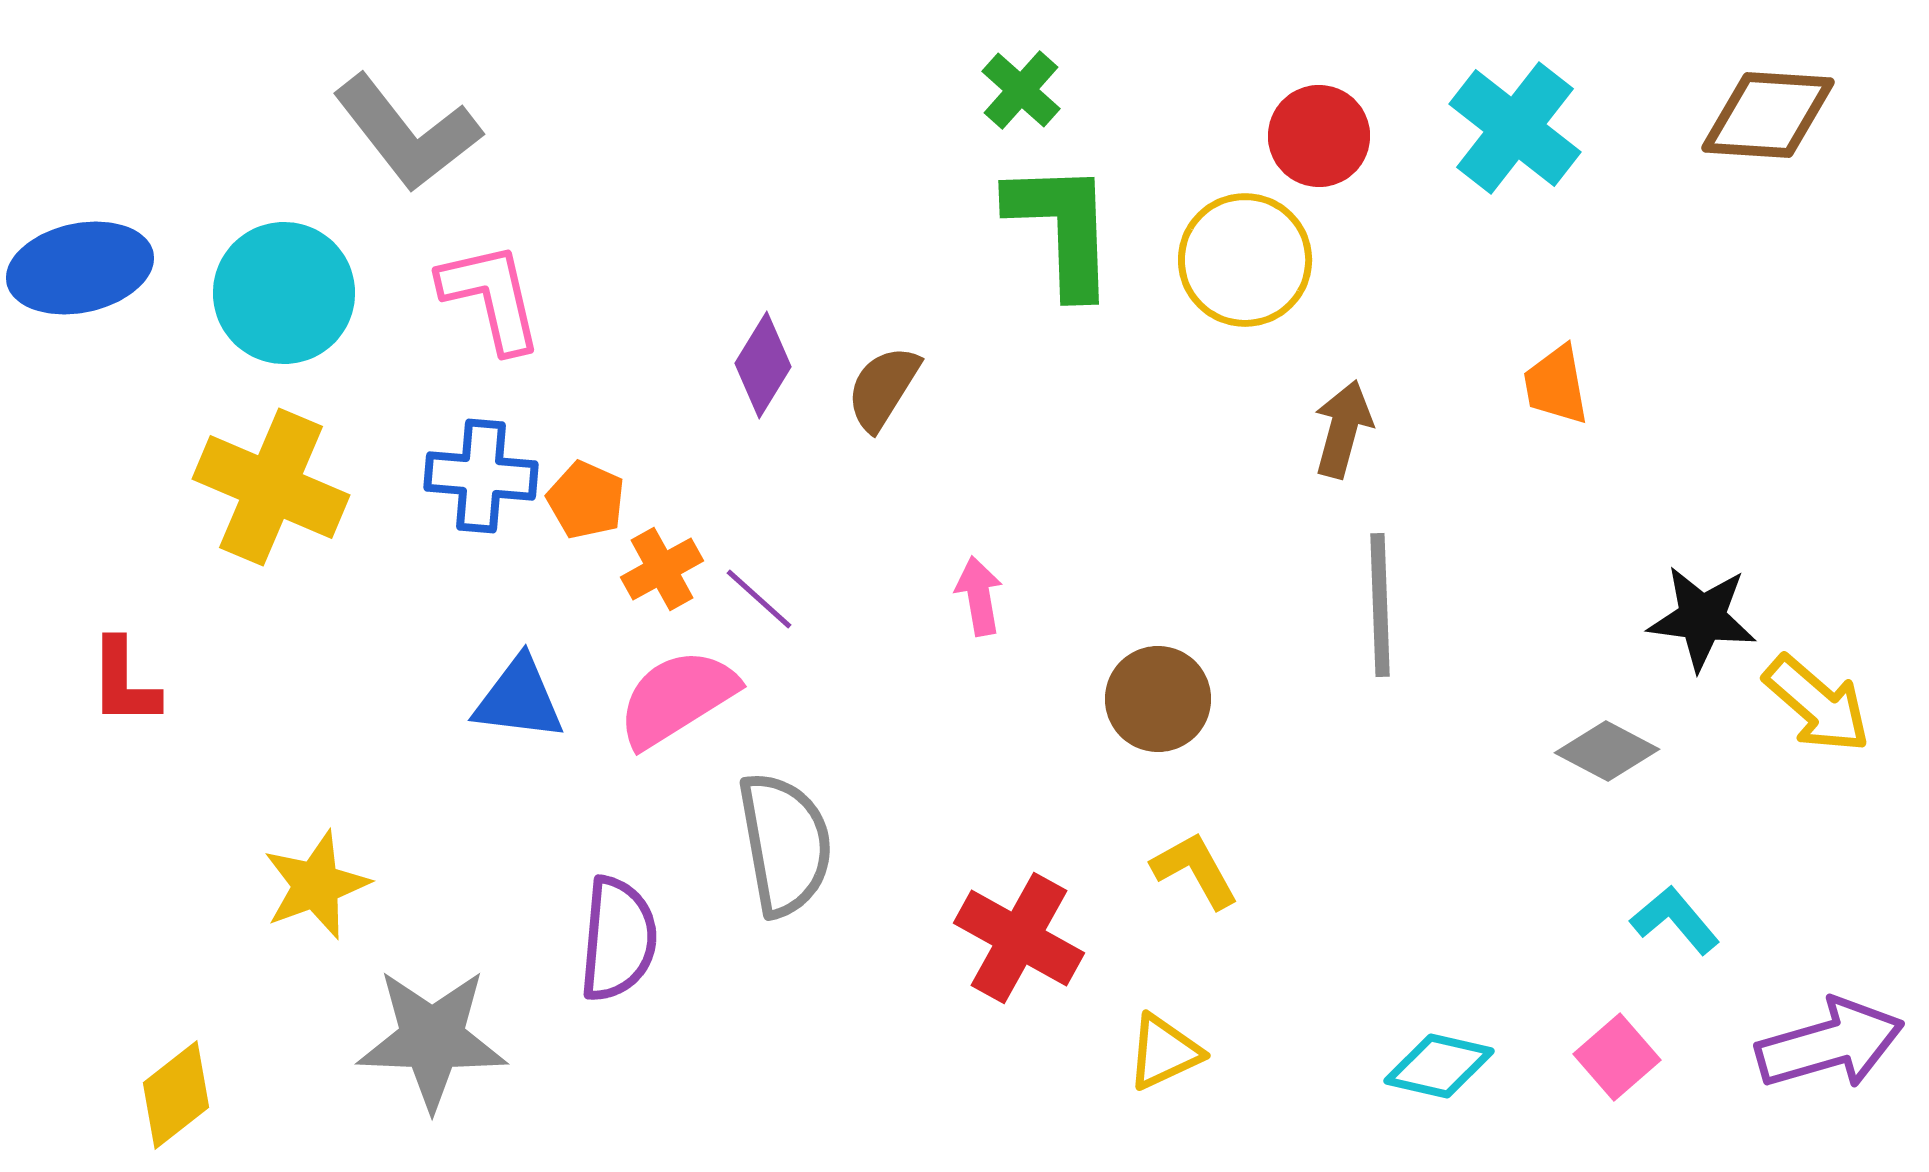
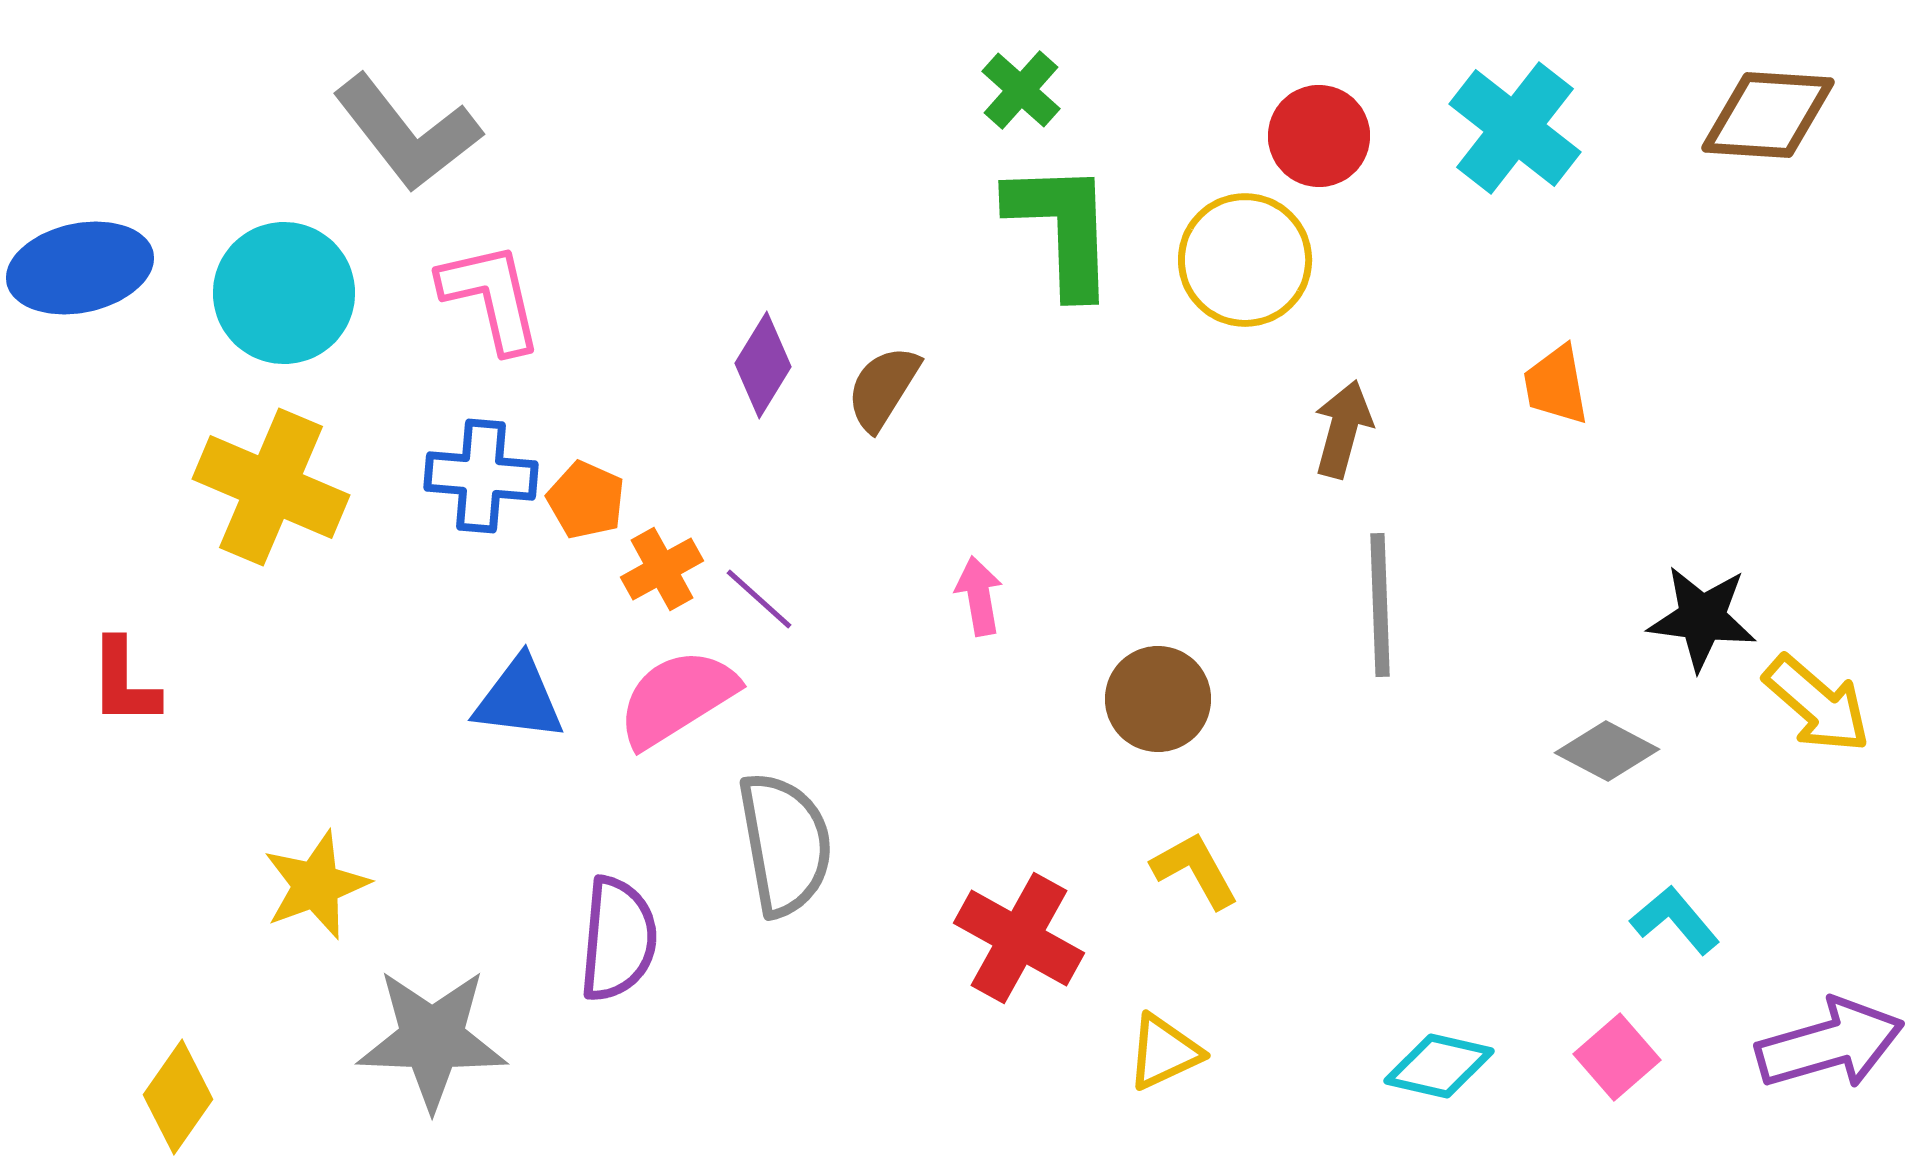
yellow diamond: moved 2 px right, 2 px down; rotated 17 degrees counterclockwise
